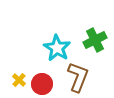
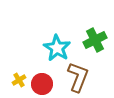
yellow cross: rotated 16 degrees clockwise
